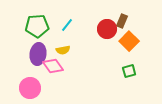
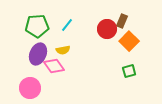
purple ellipse: rotated 15 degrees clockwise
pink diamond: moved 1 px right
